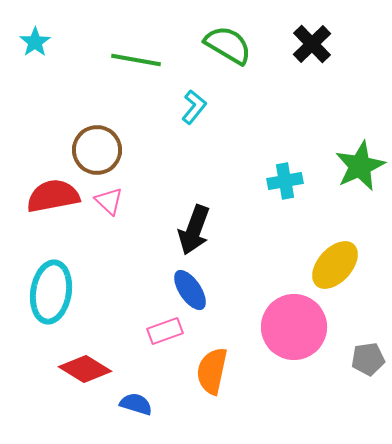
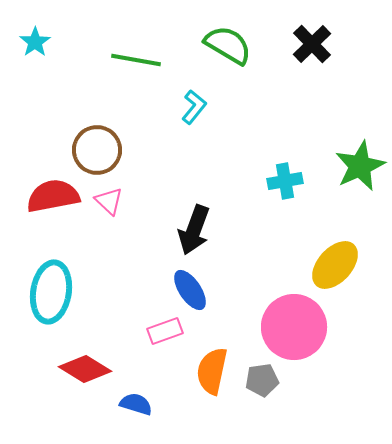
gray pentagon: moved 106 px left, 21 px down
